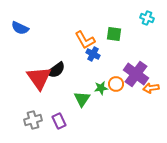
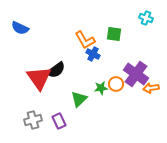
cyan cross: moved 1 px left
green triangle: moved 3 px left; rotated 12 degrees clockwise
